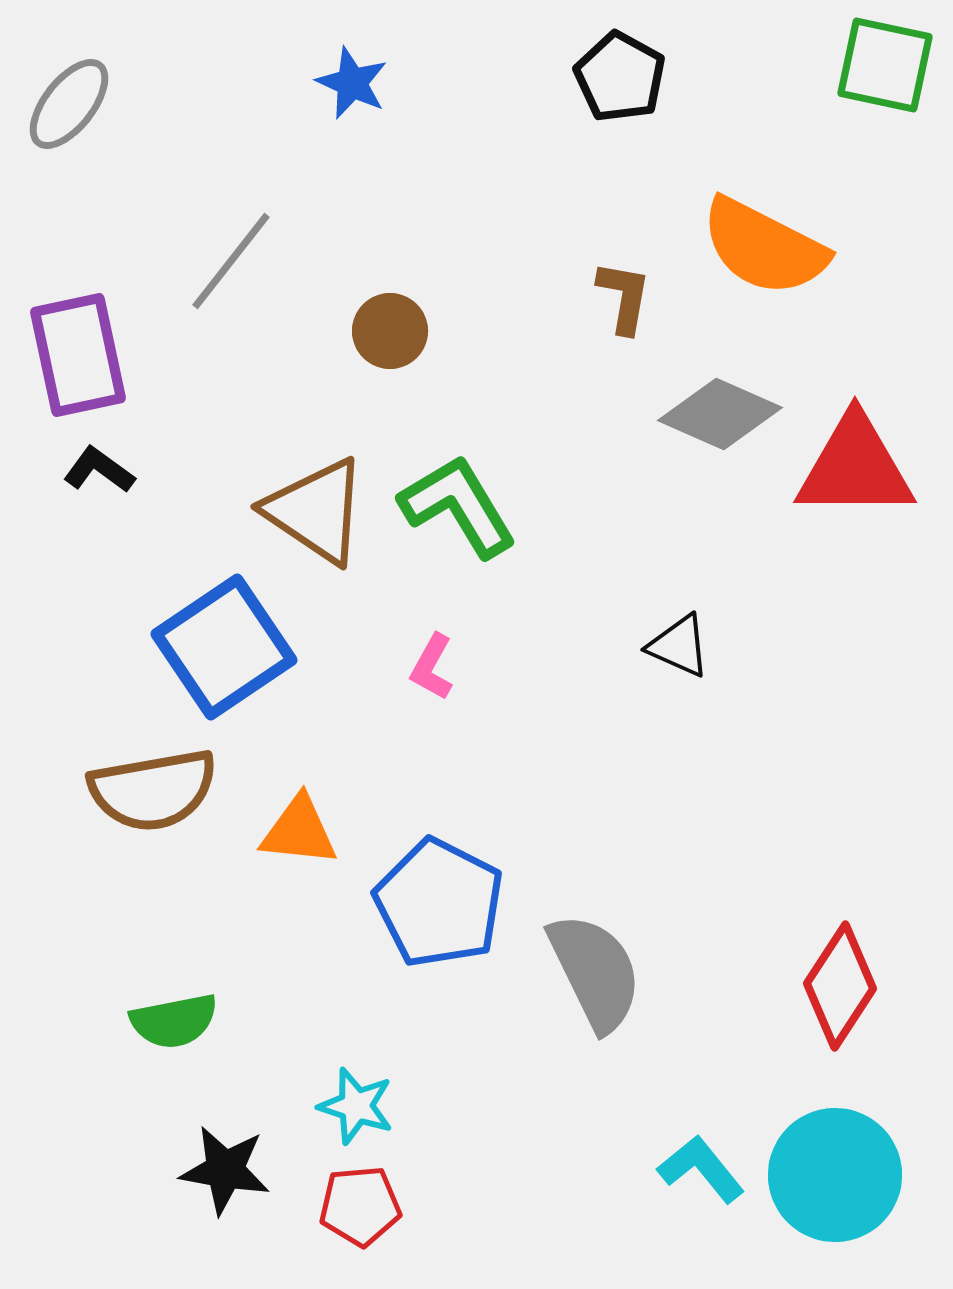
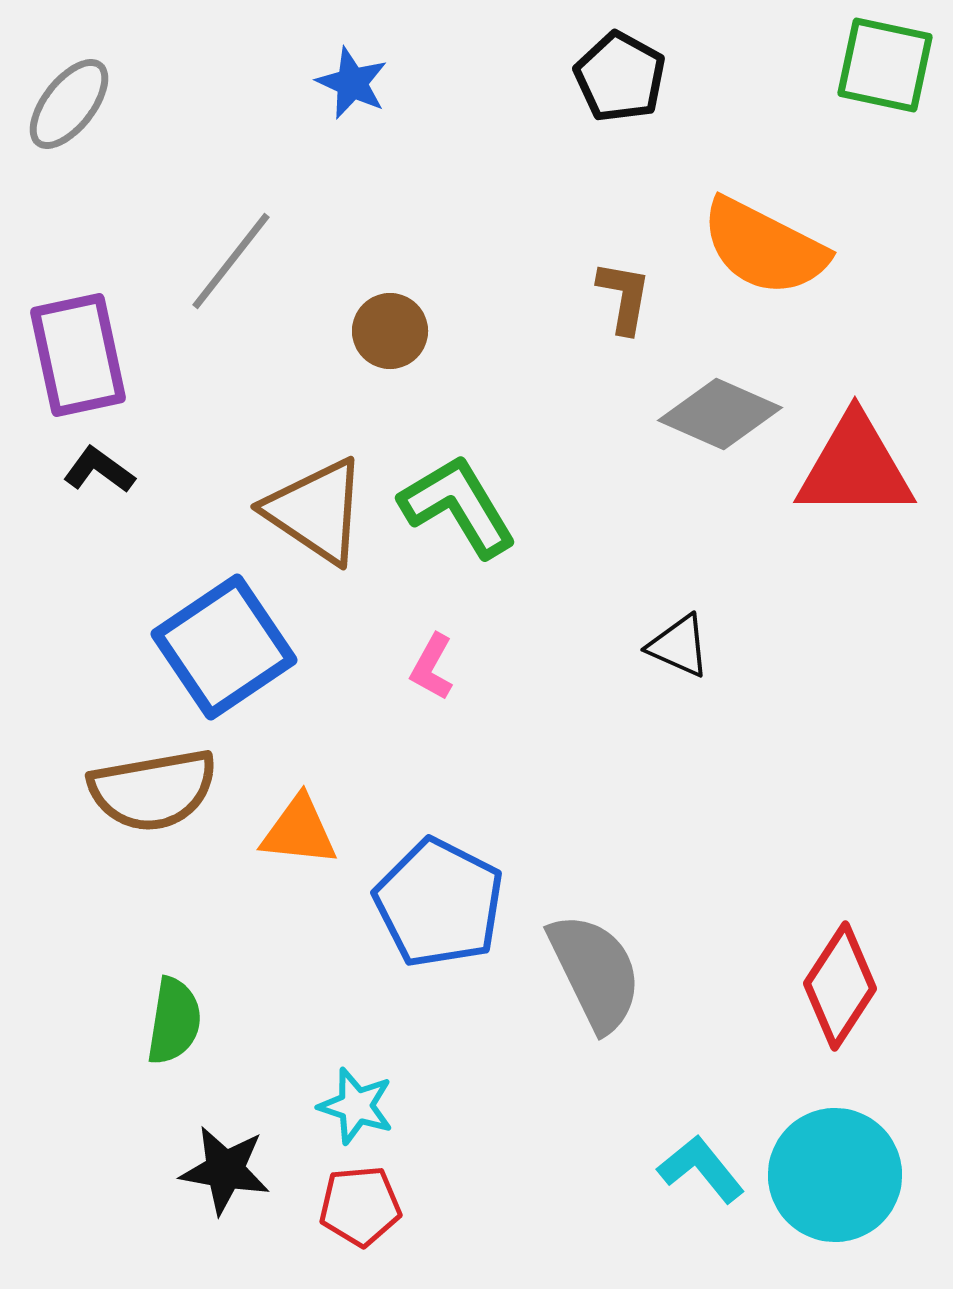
green semicircle: rotated 70 degrees counterclockwise
